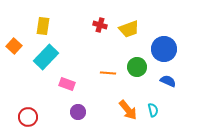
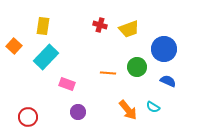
cyan semicircle: moved 3 px up; rotated 136 degrees clockwise
